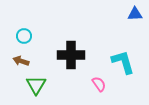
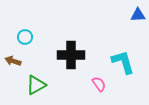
blue triangle: moved 3 px right, 1 px down
cyan circle: moved 1 px right, 1 px down
brown arrow: moved 8 px left
green triangle: rotated 30 degrees clockwise
